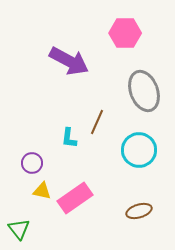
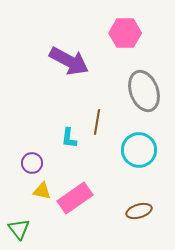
brown line: rotated 15 degrees counterclockwise
